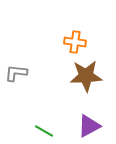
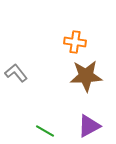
gray L-shape: rotated 45 degrees clockwise
green line: moved 1 px right
